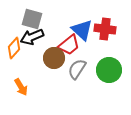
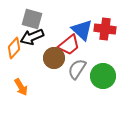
green circle: moved 6 px left, 6 px down
